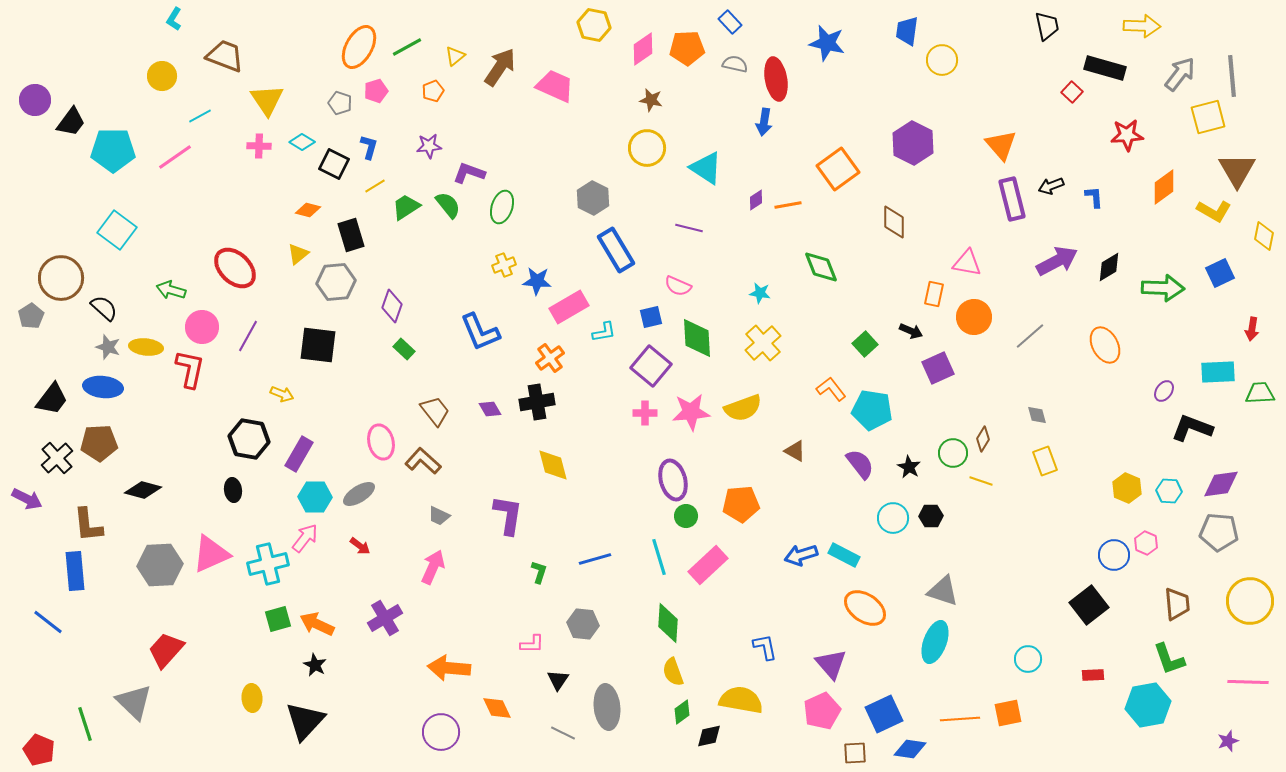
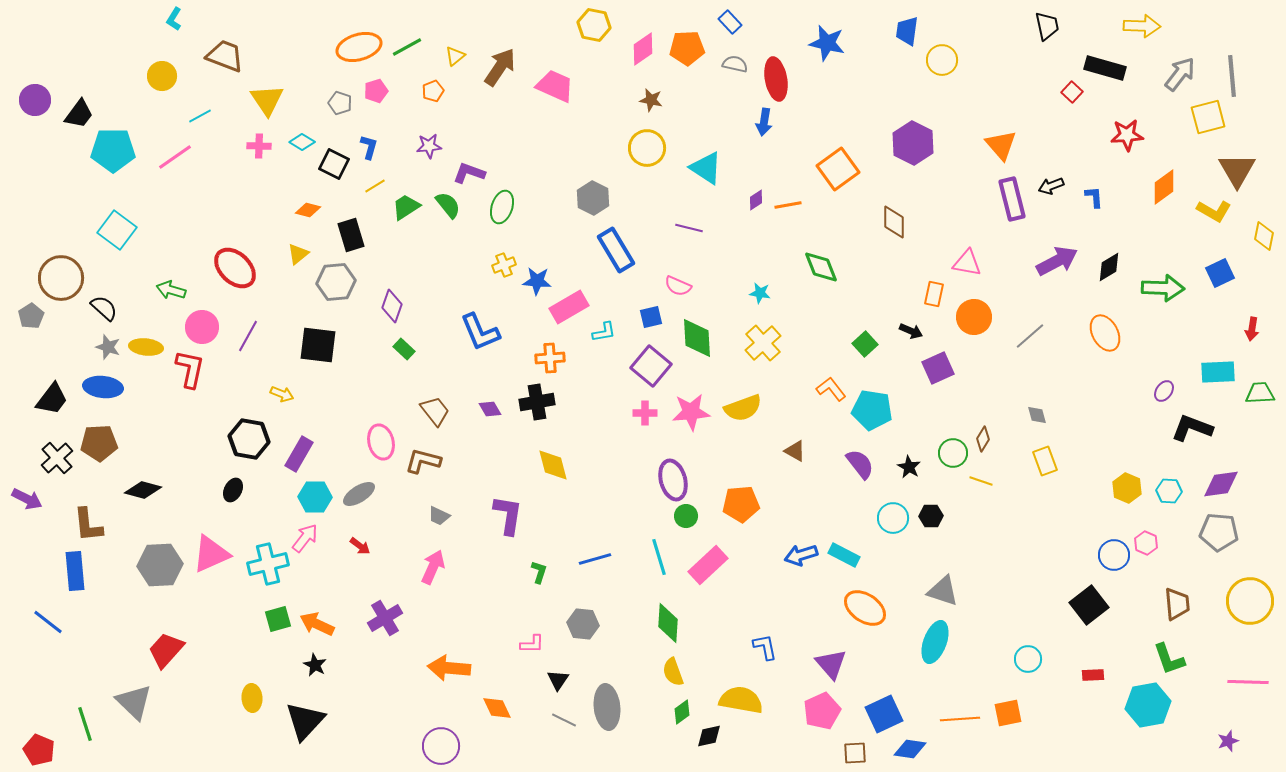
orange ellipse at (359, 47): rotated 45 degrees clockwise
black trapezoid at (71, 122): moved 8 px right, 8 px up
orange ellipse at (1105, 345): moved 12 px up
orange cross at (550, 358): rotated 32 degrees clockwise
brown L-shape at (423, 461): rotated 27 degrees counterclockwise
black ellipse at (233, 490): rotated 35 degrees clockwise
purple circle at (441, 732): moved 14 px down
gray line at (563, 733): moved 1 px right, 13 px up
